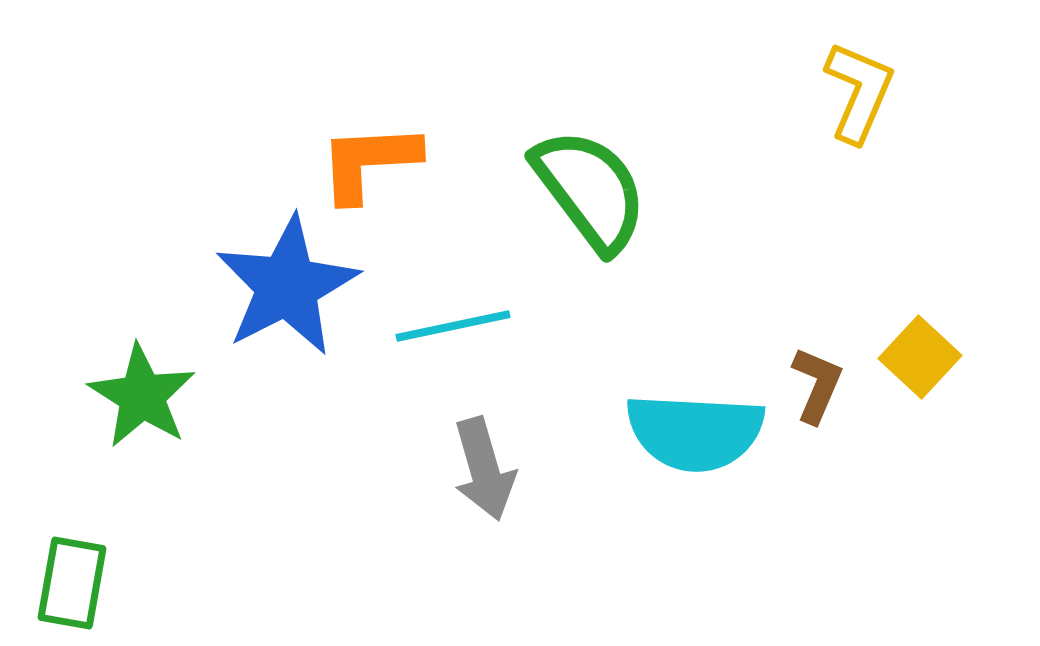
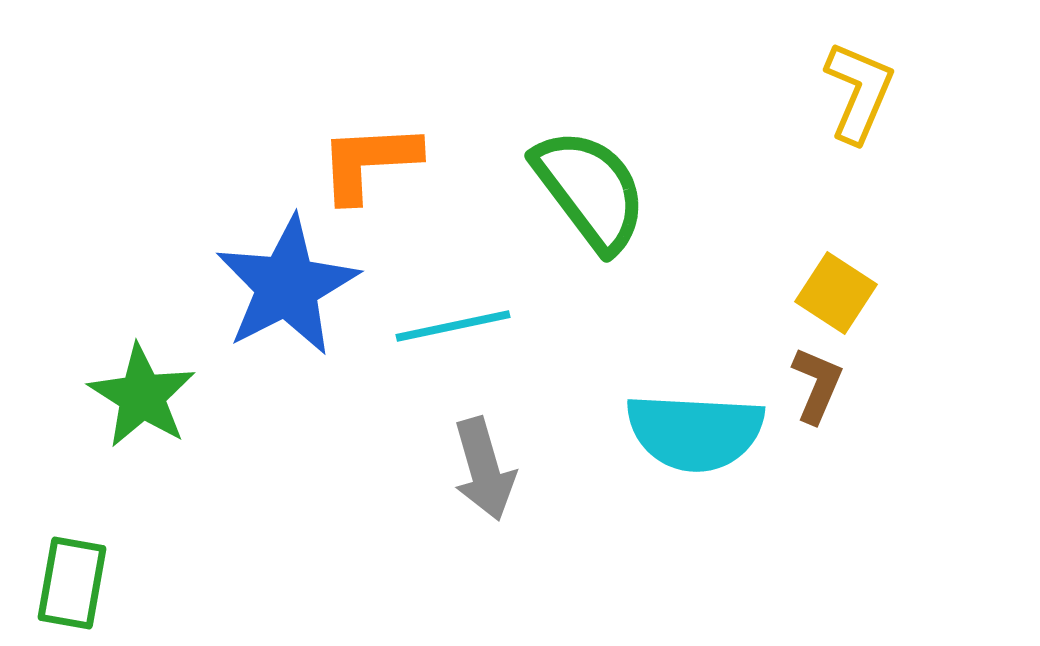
yellow square: moved 84 px left, 64 px up; rotated 10 degrees counterclockwise
